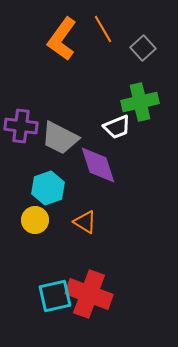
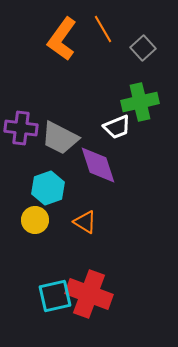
purple cross: moved 2 px down
